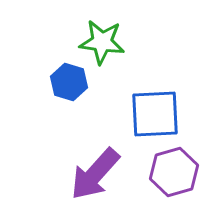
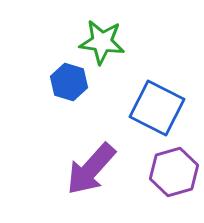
blue square: moved 2 px right, 6 px up; rotated 30 degrees clockwise
purple arrow: moved 4 px left, 5 px up
